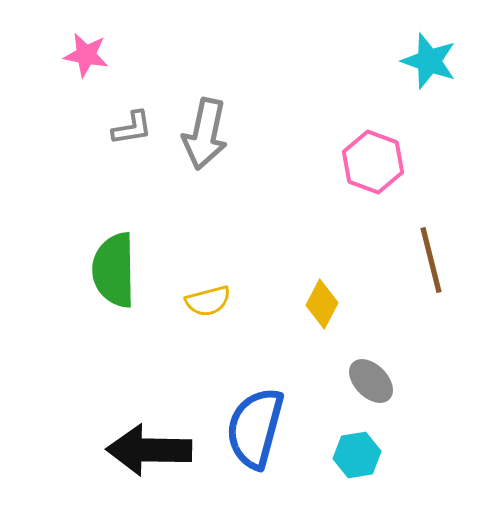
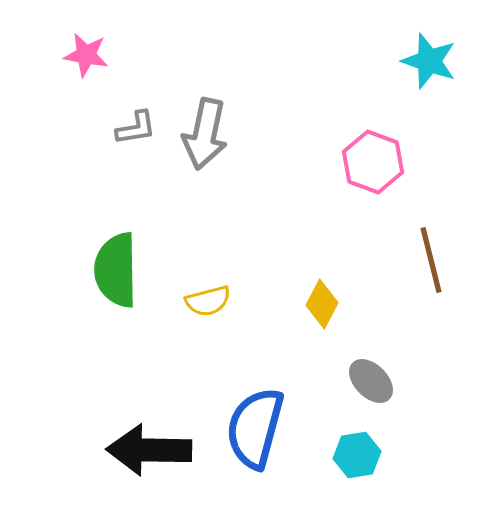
gray L-shape: moved 4 px right
green semicircle: moved 2 px right
